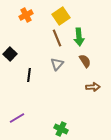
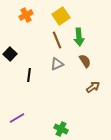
brown line: moved 2 px down
gray triangle: rotated 24 degrees clockwise
brown arrow: rotated 32 degrees counterclockwise
